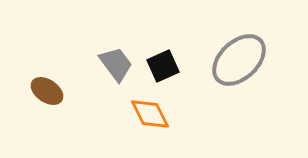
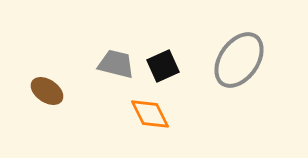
gray ellipse: rotated 12 degrees counterclockwise
gray trapezoid: rotated 39 degrees counterclockwise
